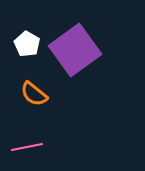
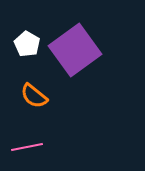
orange semicircle: moved 2 px down
